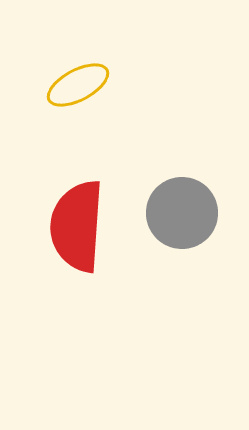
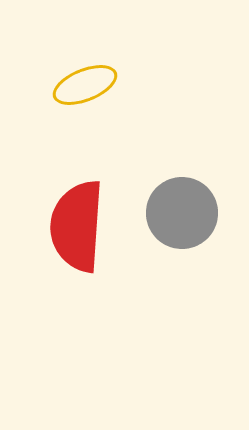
yellow ellipse: moved 7 px right; rotated 6 degrees clockwise
